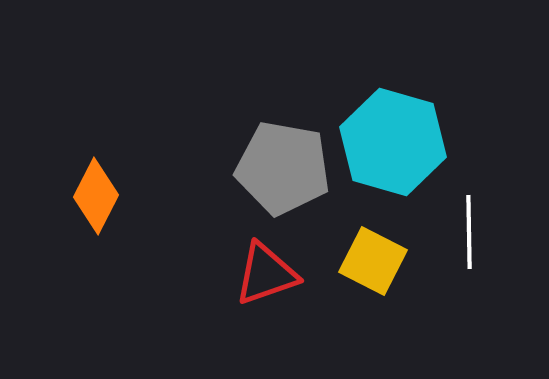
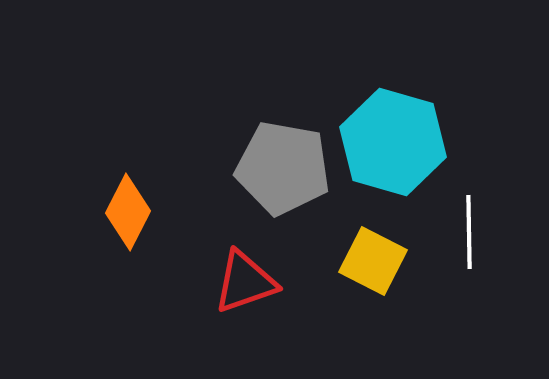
orange diamond: moved 32 px right, 16 px down
red triangle: moved 21 px left, 8 px down
